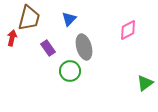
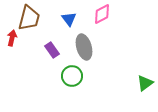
blue triangle: rotated 21 degrees counterclockwise
pink diamond: moved 26 px left, 16 px up
purple rectangle: moved 4 px right, 2 px down
green circle: moved 2 px right, 5 px down
